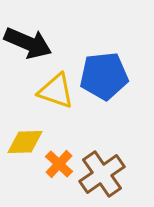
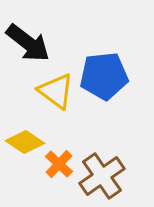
black arrow: rotated 15 degrees clockwise
yellow triangle: rotated 18 degrees clockwise
yellow diamond: rotated 36 degrees clockwise
brown cross: moved 2 px down
